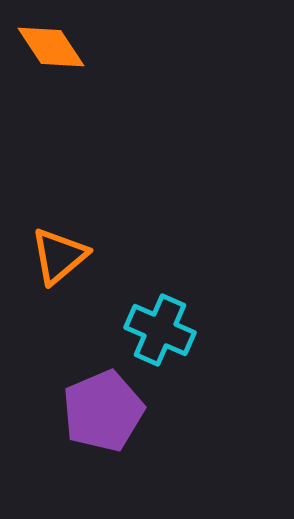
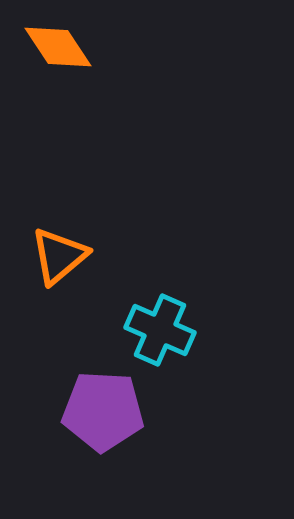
orange diamond: moved 7 px right
purple pentagon: rotated 26 degrees clockwise
